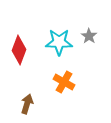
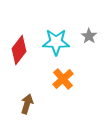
cyan star: moved 3 px left
red diamond: rotated 16 degrees clockwise
orange cross: moved 1 px left, 3 px up; rotated 20 degrees clockwise
